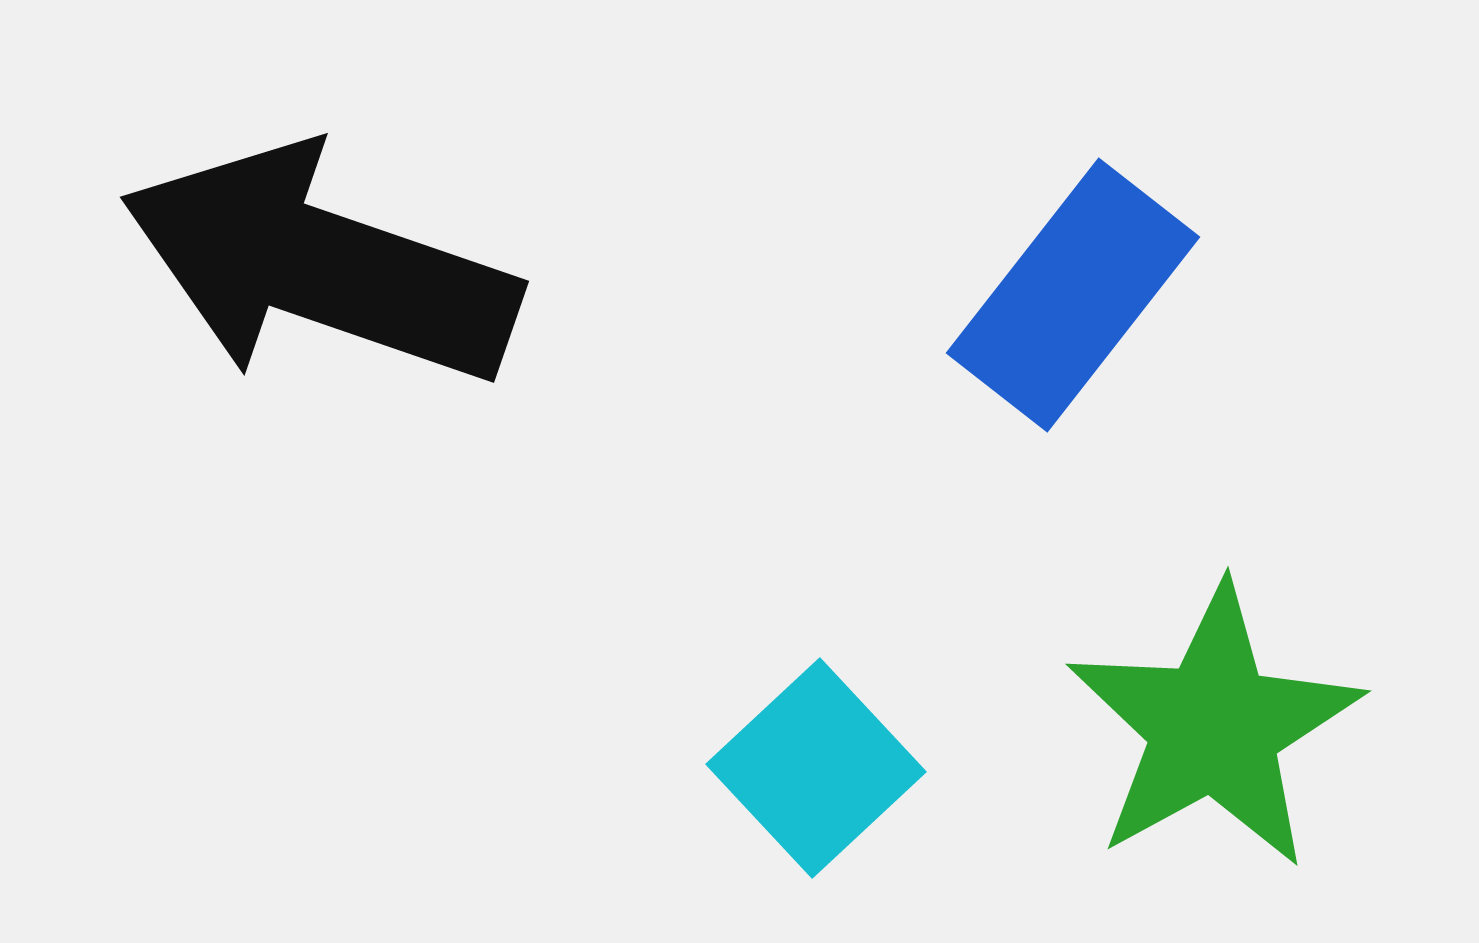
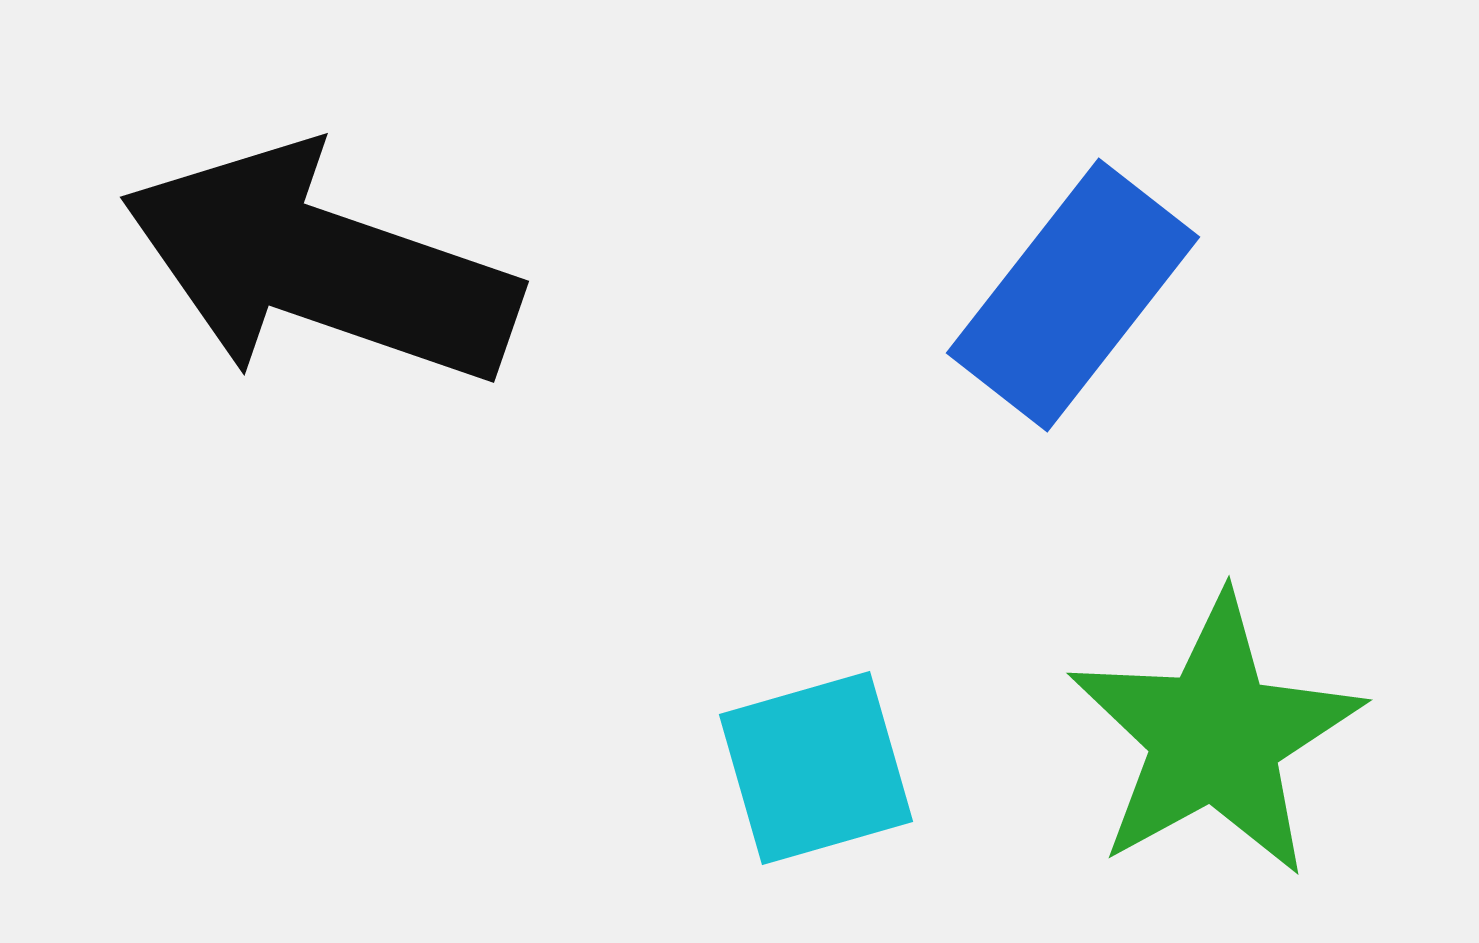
green star: moved 1 px right, 9 px down
cyan square: rotated 27 degrees clockwise
